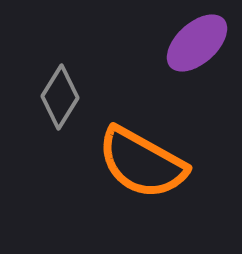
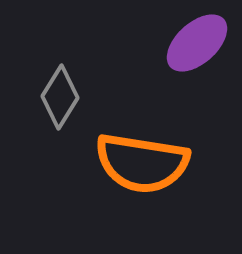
orange semicircle: rotated 20 degrees counterclockwise
